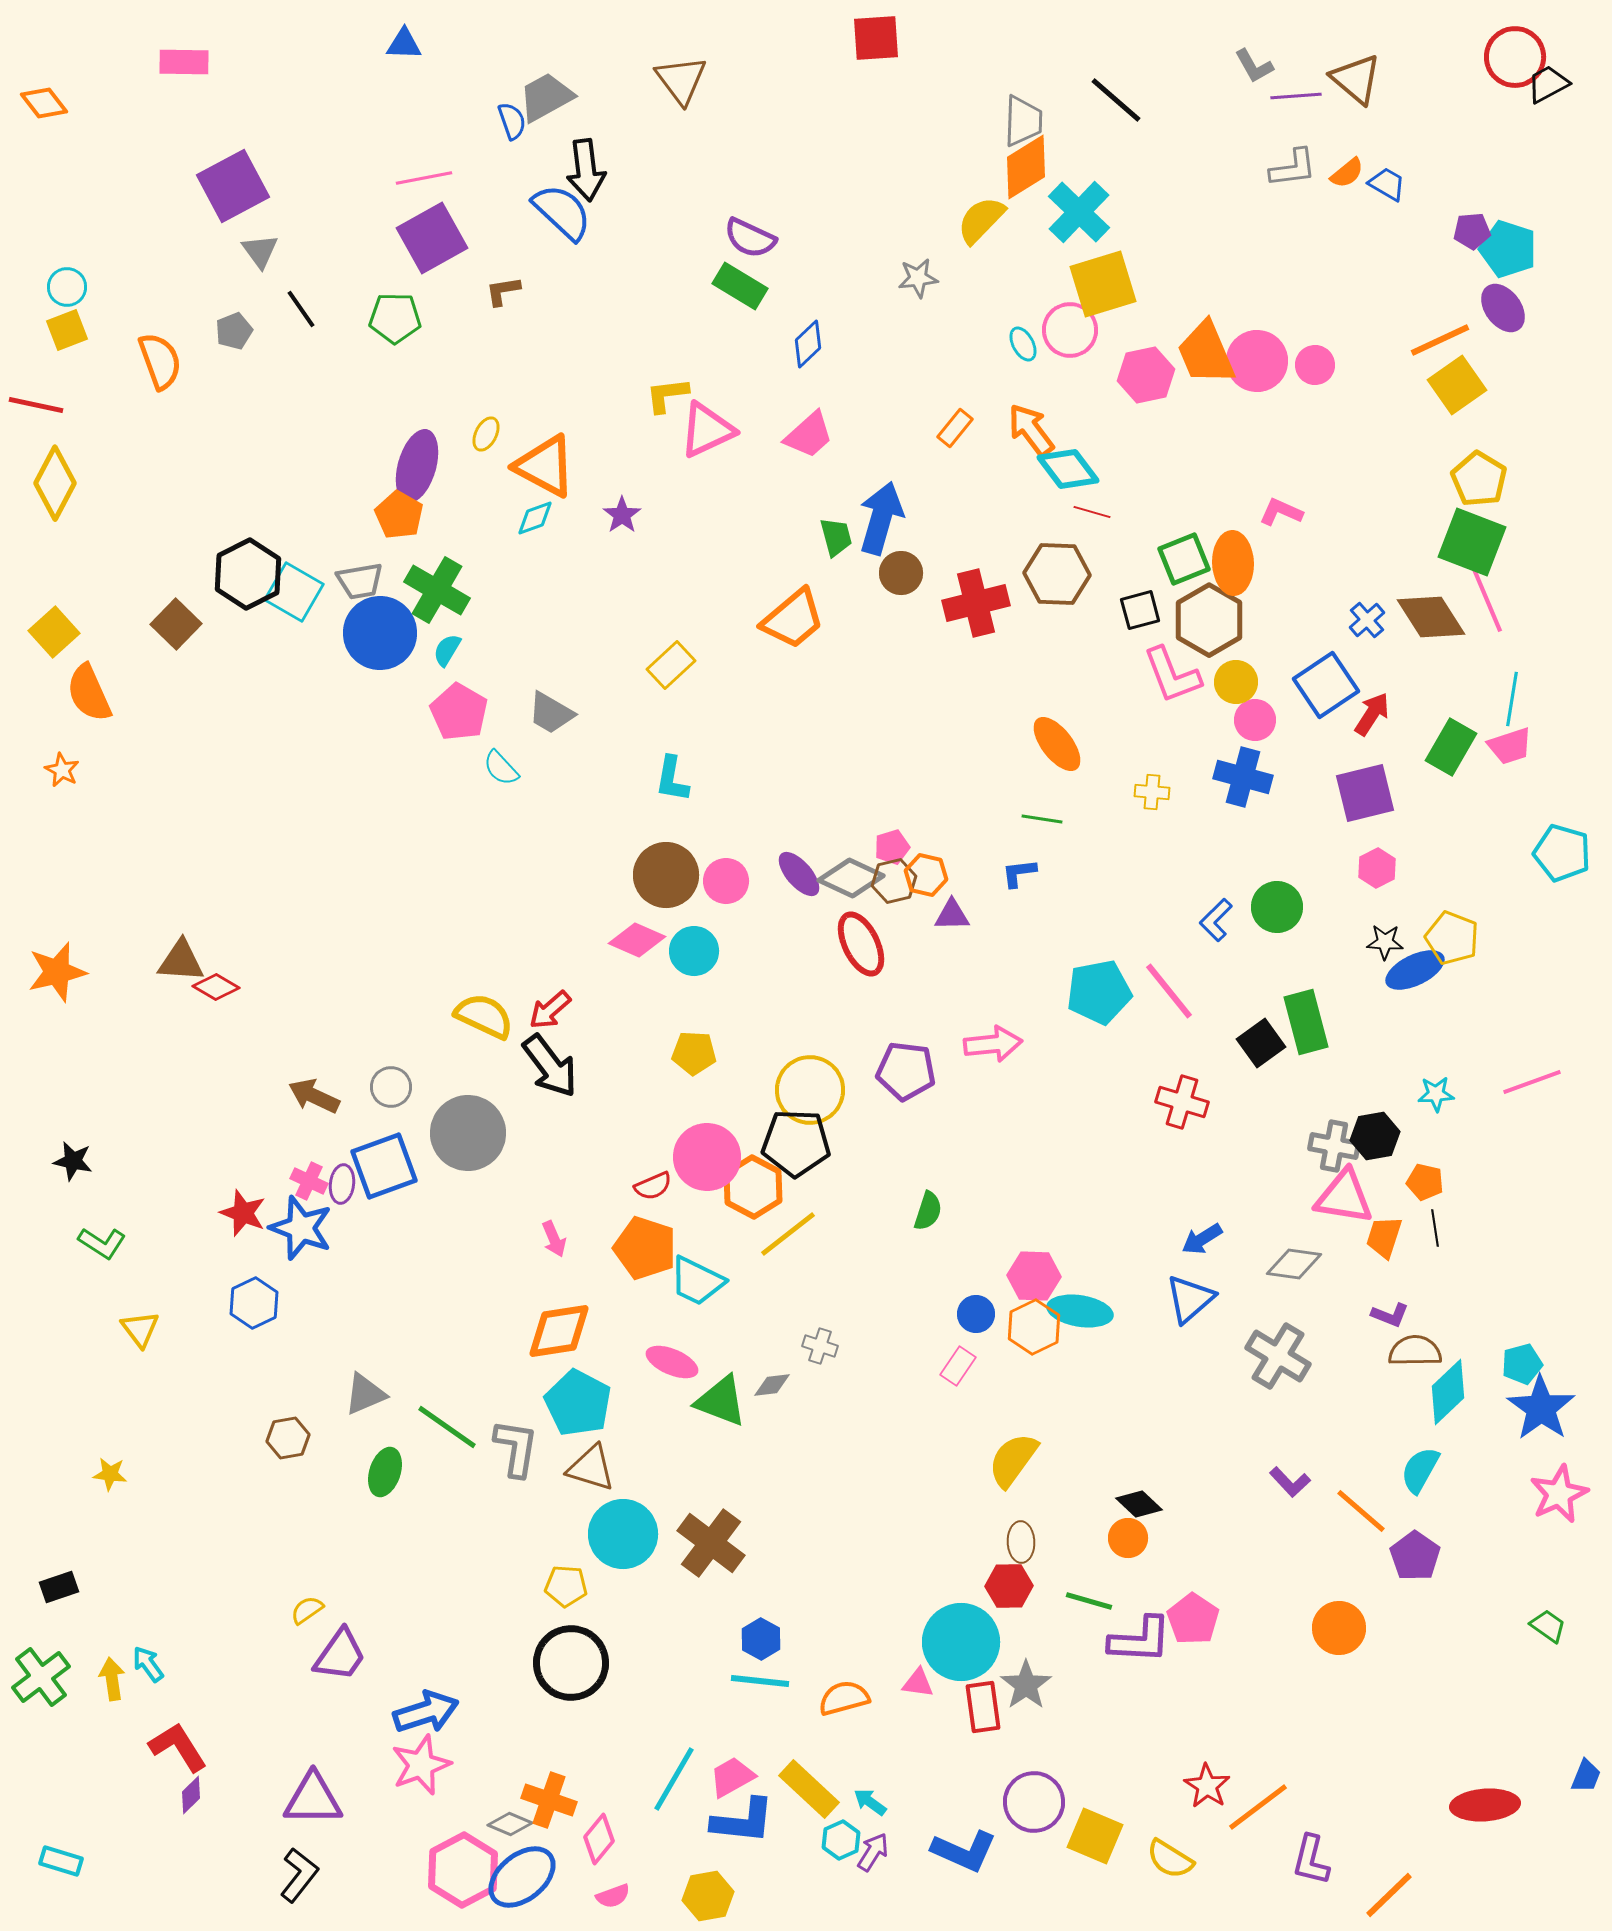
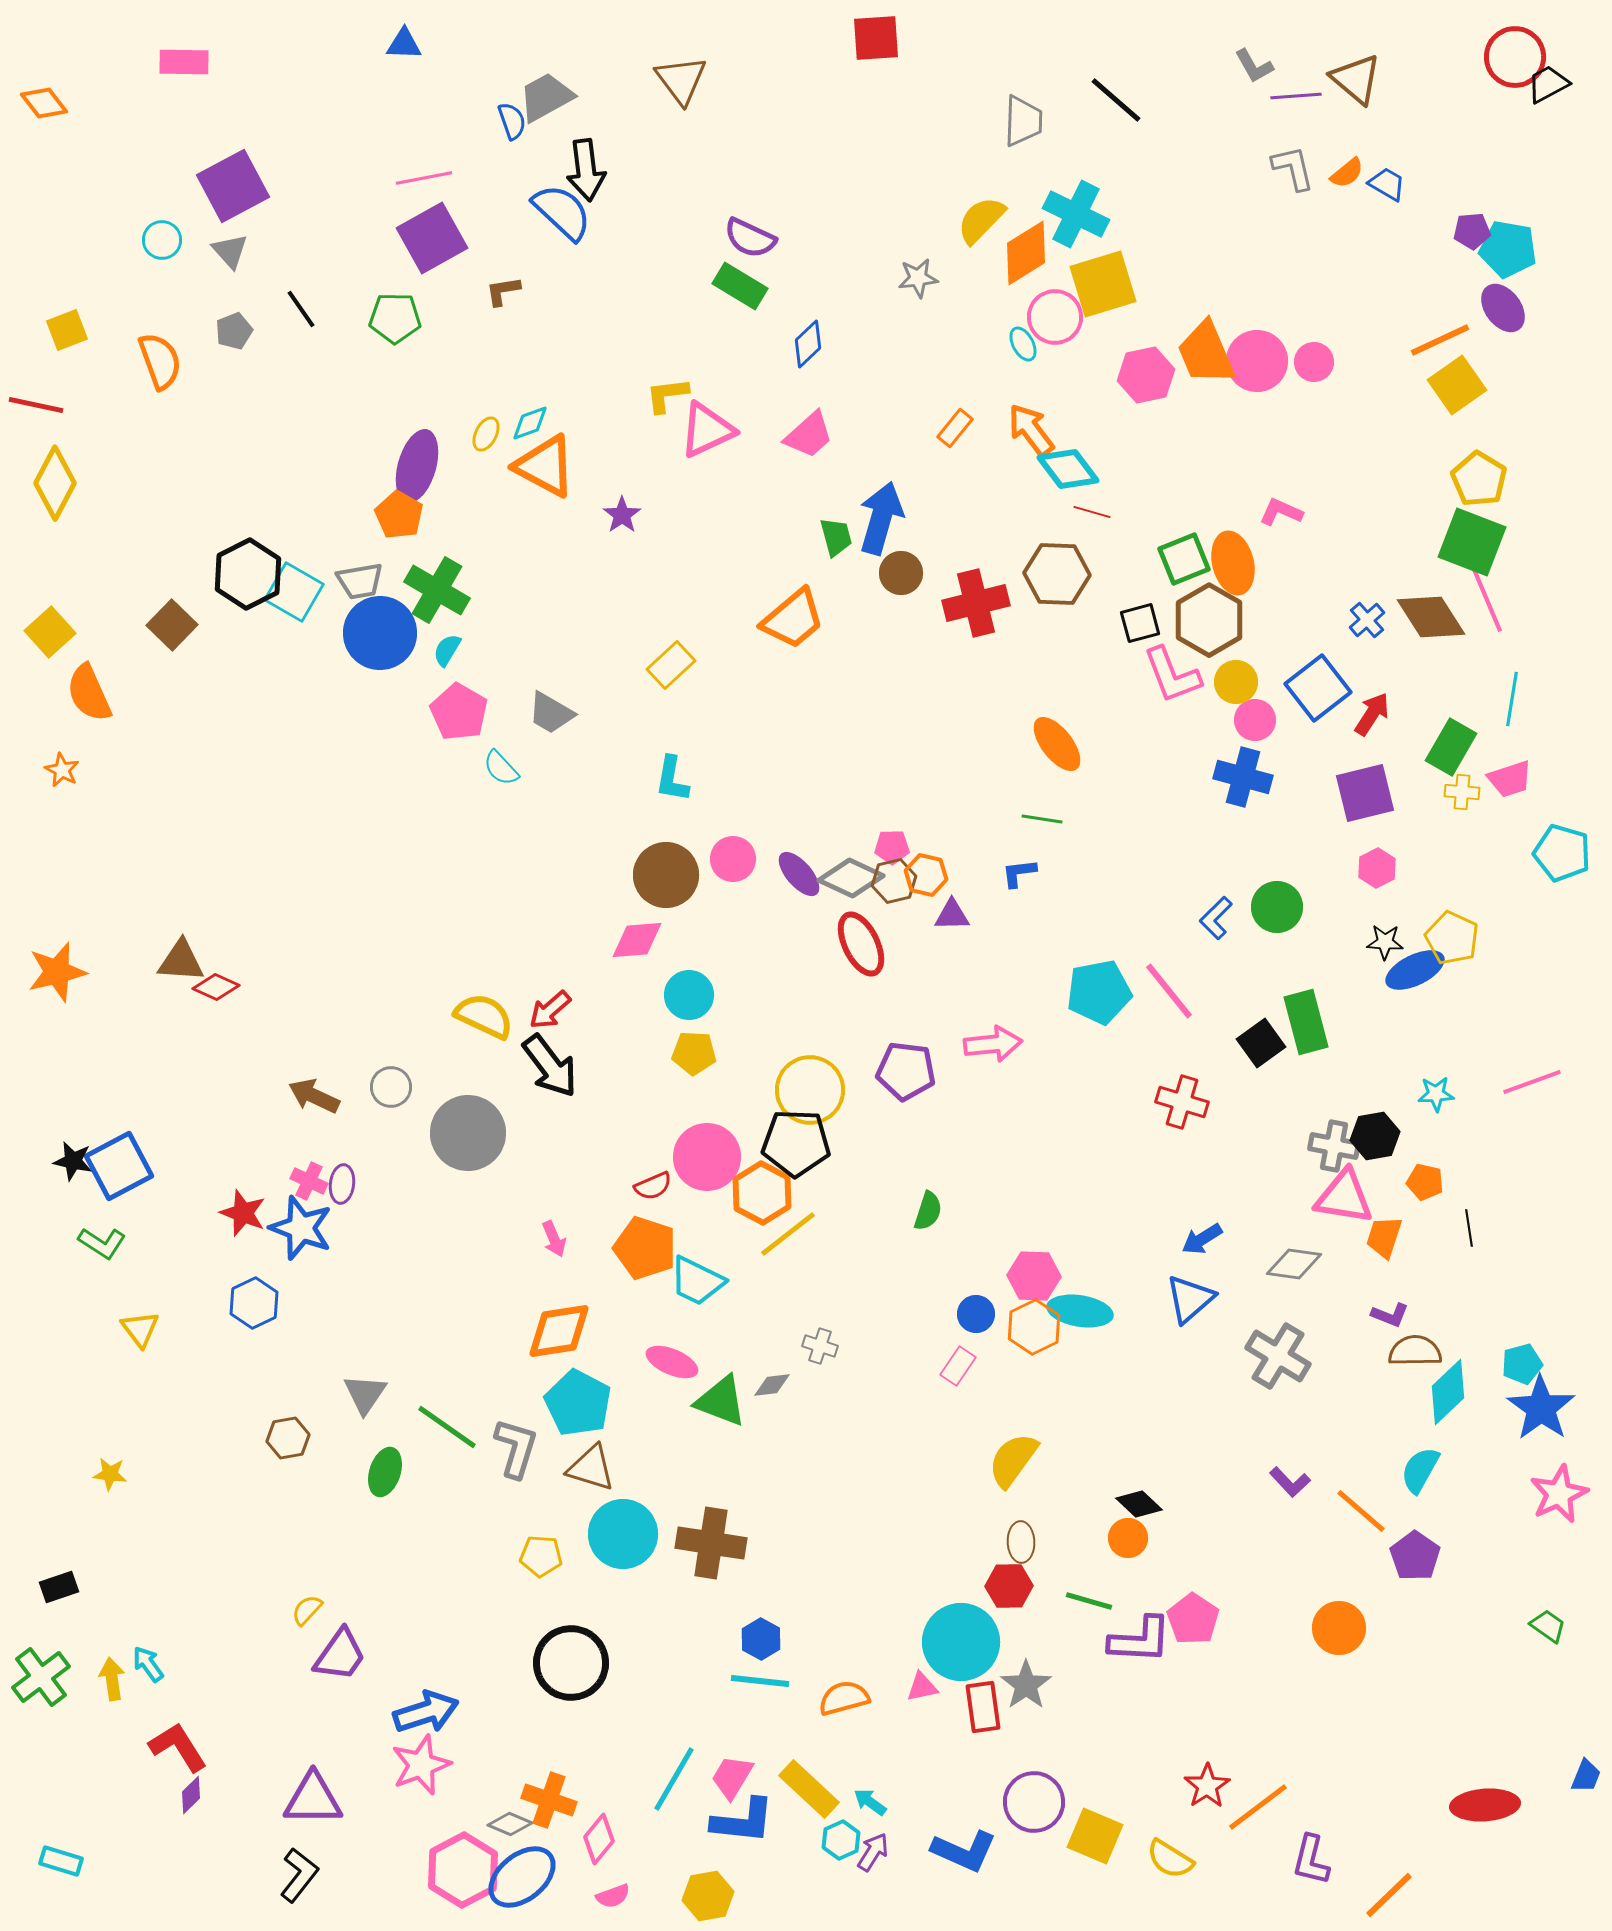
orange diamond at (1026, 167): moved 86 px down
gray L-shape at (1293, 168): rotated 96 degrees counterclockwise
cyan cross at (1079, 212): moved 3 px left, 2 px down; rotated 18 degrees counterclockwise
cyan pentagon at (1508, 249): rotated 8 degrees counterclockwise
gray triangle at (260, 251): moved 30 px left; rotated 6 degrees counterclockwise
cyan circle at (67, 287): moved 95 px right, 47 px up
pink circle at (1070, 330): moved 15 px left, 13 px up
pink circle at (1315, 365): moved 1 px left, 3 px up
cyan diamond at (535, 518): moved 5 px left, 95 px up
orange ellipse at (1233, 563): rotated 12 degrees counterclockwise
black square at (1140, 610): moved 13 px down
brown square at (176, 624): moved 4 px left, 1 px down
yellow square at (54, 632): moved 4 px left
blue square at (1326, 685): moved 8 px left, 3 px down; rotated 4 degrees counterclockwise
pink trapezoid at (1510, 746): moved 33 px down
yellow cross at (1152, 792): moved 310 px right
pink pentagon at (892, 847): rotated 16 degrees clockwise
pink circle at (726, 881): moved 7 px right, 22 px up
blue L-shape at (1216, 920): moved 2 px up
yellow pentagon at (1452, 938): rotated 4 degrees clockwise
pink diamond at (637, 940): rotated 28 degrees counterclockwise
cyan circle at (694, 951): moved 5 px left, 44 px down
red diamond at (216, 987): rotated 6 degrees counterclockwise
blue square at (384, 1166): moved 265 px left; rotated 8 degrees counterclockwise
orange hexagon at (753, 1187): moved 9 px right, 6 px down
black line at (1435, 1228): moved 34 px right
gray triangle at (365, 1394): rotated 33 degrees counterclockwise
gray L-shape at (516, 1448): rotated 8 degrees clockwise
brown cross at (711, 1543): rotated 28 degrees counterclockwise
yellow pentagon at (566, 1586): moved 25 px left, 30 px up
yellow semicircle at (307, 1610): rotated 12 degrees counterclockwise
pink triangle at (918, 1683): moved 4 px right, 4 px down; rotated 20 degrees counterclockwise
pink trapezoid at (732, 1777): rotated 30 degrees counterclockwise
red star at (1207, 1786): rotated 6 degrees clockwise
